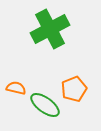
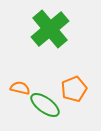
green cross: rotated 12 degrees counterclockwise
orange semicircle: moved 4 px right
